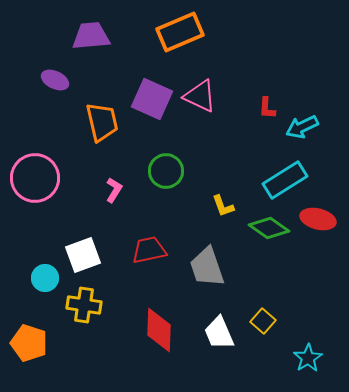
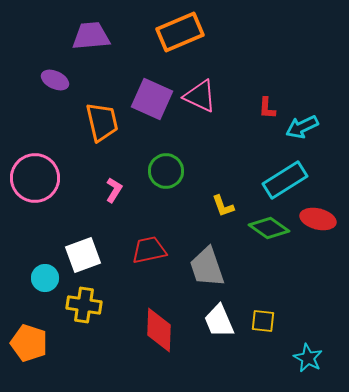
yellow square: rotated 35 degrees counterclockwise
white trapezoid: moved 12 px up
cyan star: rotated 12 degrees counterclockwise
